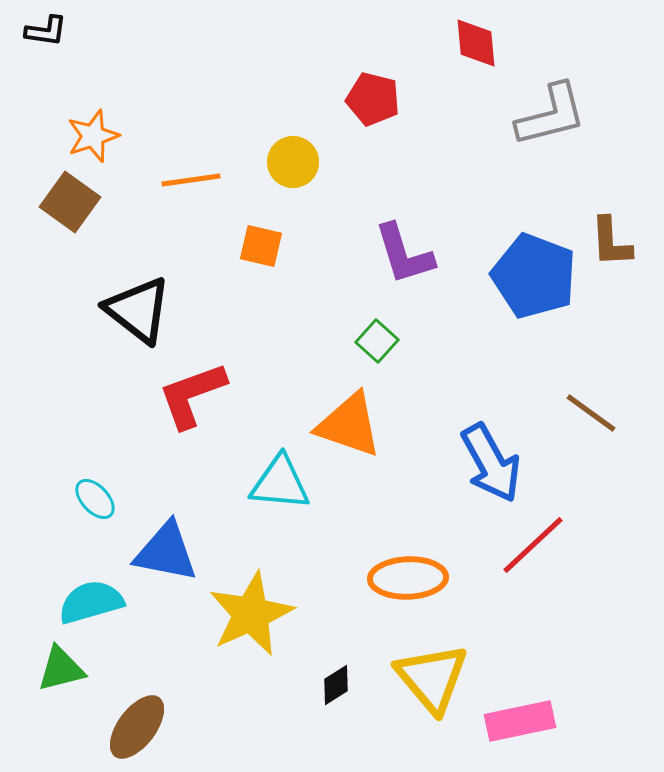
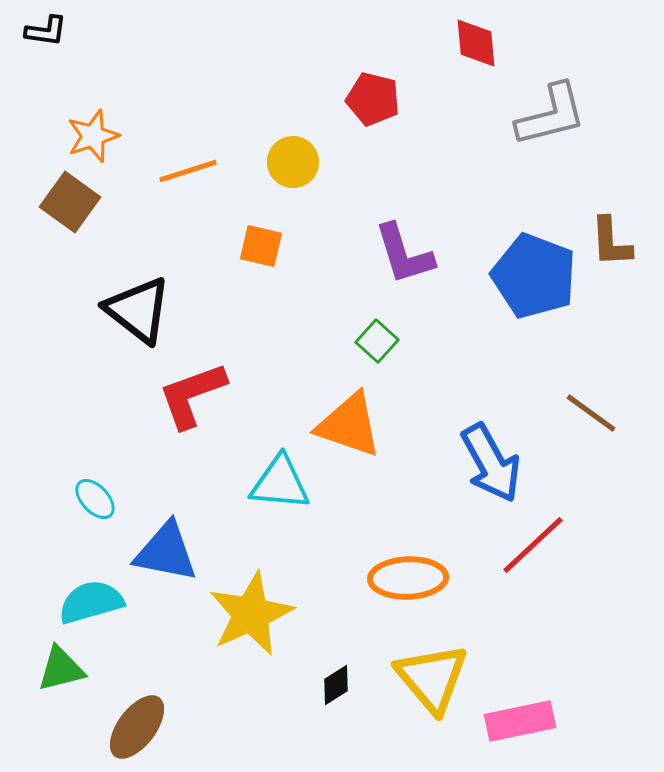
orange line: moved 3 px left, 9 px up; rotated 10 degrees counterclockwise
